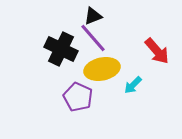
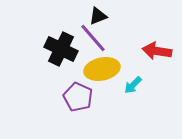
black triangle: moved 5 px right
red arrow: rotated 140 degrees clockwise
